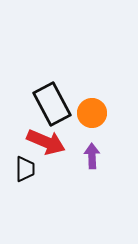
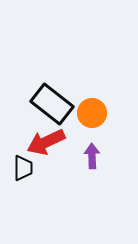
black rectangle: rotated 24 degrees counterclockwise
red arrow: rotated 132 degrees clockwise
black trapezoid: moved 2 px left, 1 px up
